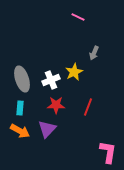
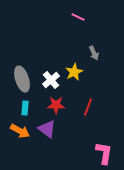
gray arrow: rotated 48 degrees counterclockwise
white cross: rotated 18 degrees counterclockwise
cyan rectangle: moved 5 px right
purple triangle: rotated 36 degrees counterclockwise
pink L-shape: moved 4 px left, 1 px down
